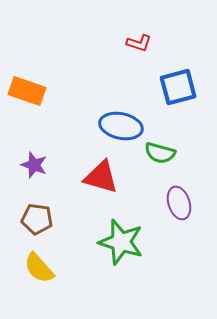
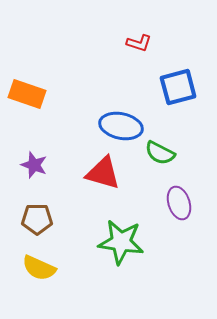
orange rectangle: moved 3 px down
green semicircle: rotated 12 degrees clockwise
red triangle: moved 2 px right, 4 px up
brown pentagon: rotated 8 degrees counterclockwise
green star: rotated 9 degrees counterclockwise
yellow semicircle: rotated 24 degrees counterclockwise
